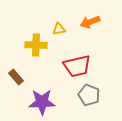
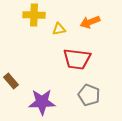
yellow cross: moved 2 px left, 30 px up
red trapezoid: moved 7 px up; rotated 20 degrees clockwise
brown rectangle: moved 5 px left, 4 px down
